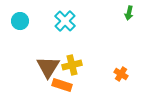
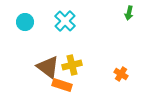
cyan circle: moved 5 px right, 1 px down
brown triangle: rotated 25 degrees counterclockwise
